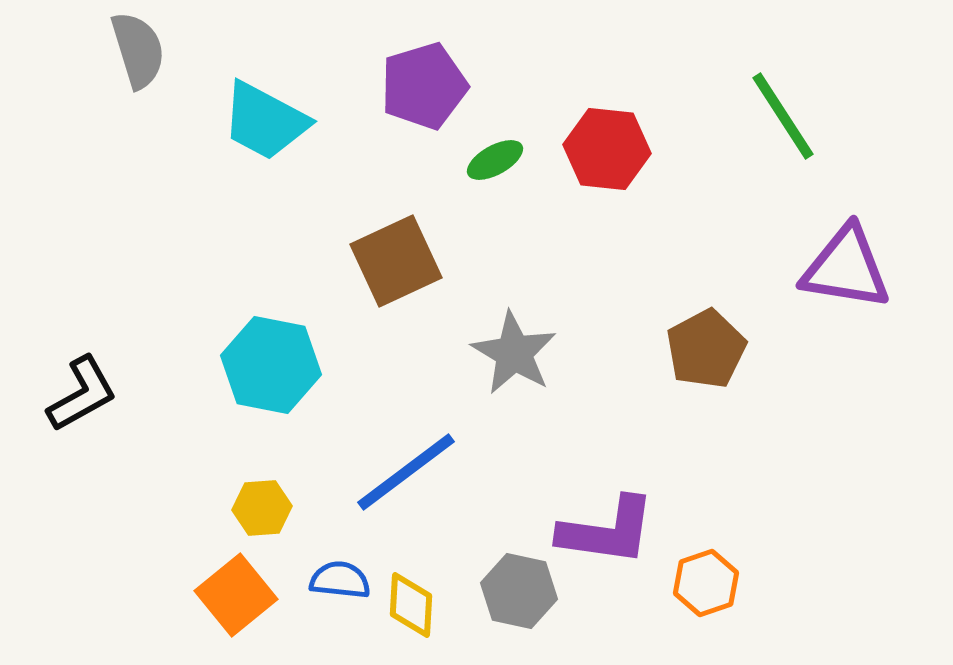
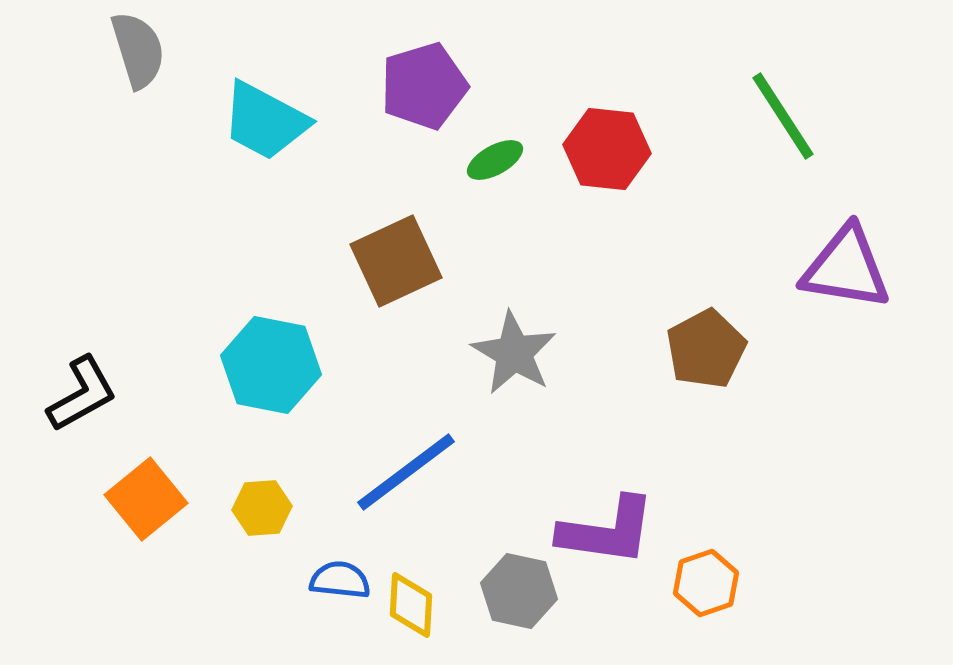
orange square: moved 90 px left, 96 px up
